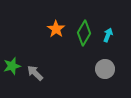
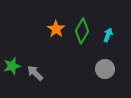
green diamond: moved 2 px left, 2 px up
